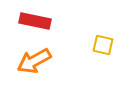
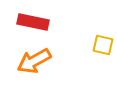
red rectangle: moved 2 px left, 1 px down
